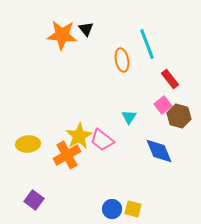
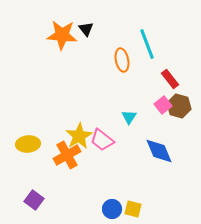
brown hexagon: moved 10 px up
